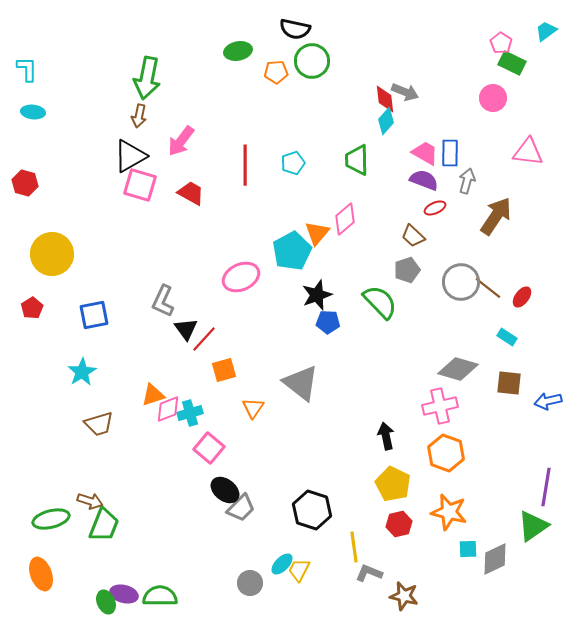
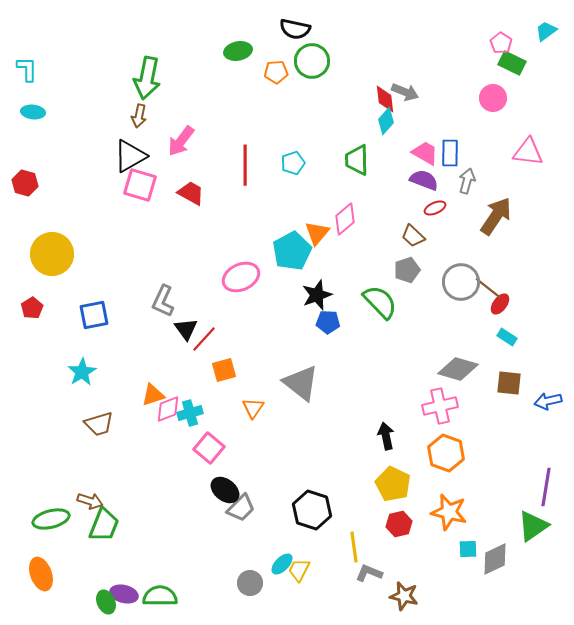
red ellipse at (522, 297): moved 22 px left, 7 px down
